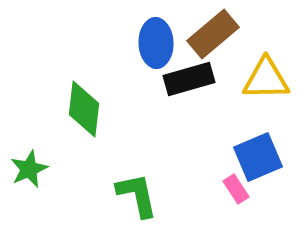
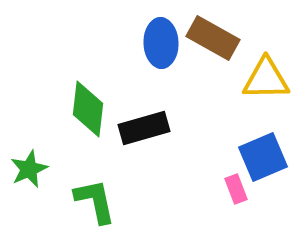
brown rectangle: moved 4 px down; rotated 69 degrees clockwise
blue ellipse: moved 5 px right
black rectangle: moved 45 px left, 49 px down
green diamond: moved 4 px right
blue square: moved 5 px right
pink rectangle: rotated 12 degrees clockwise
green L-shape: moved 42 px left, 6 px down
